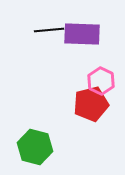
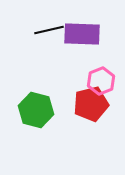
black line: rotated 8 degrees counterclockwise
pink hexagon: rotated 12 degrees clockwise
green hexagon: moved 1 px right, 37 px up
